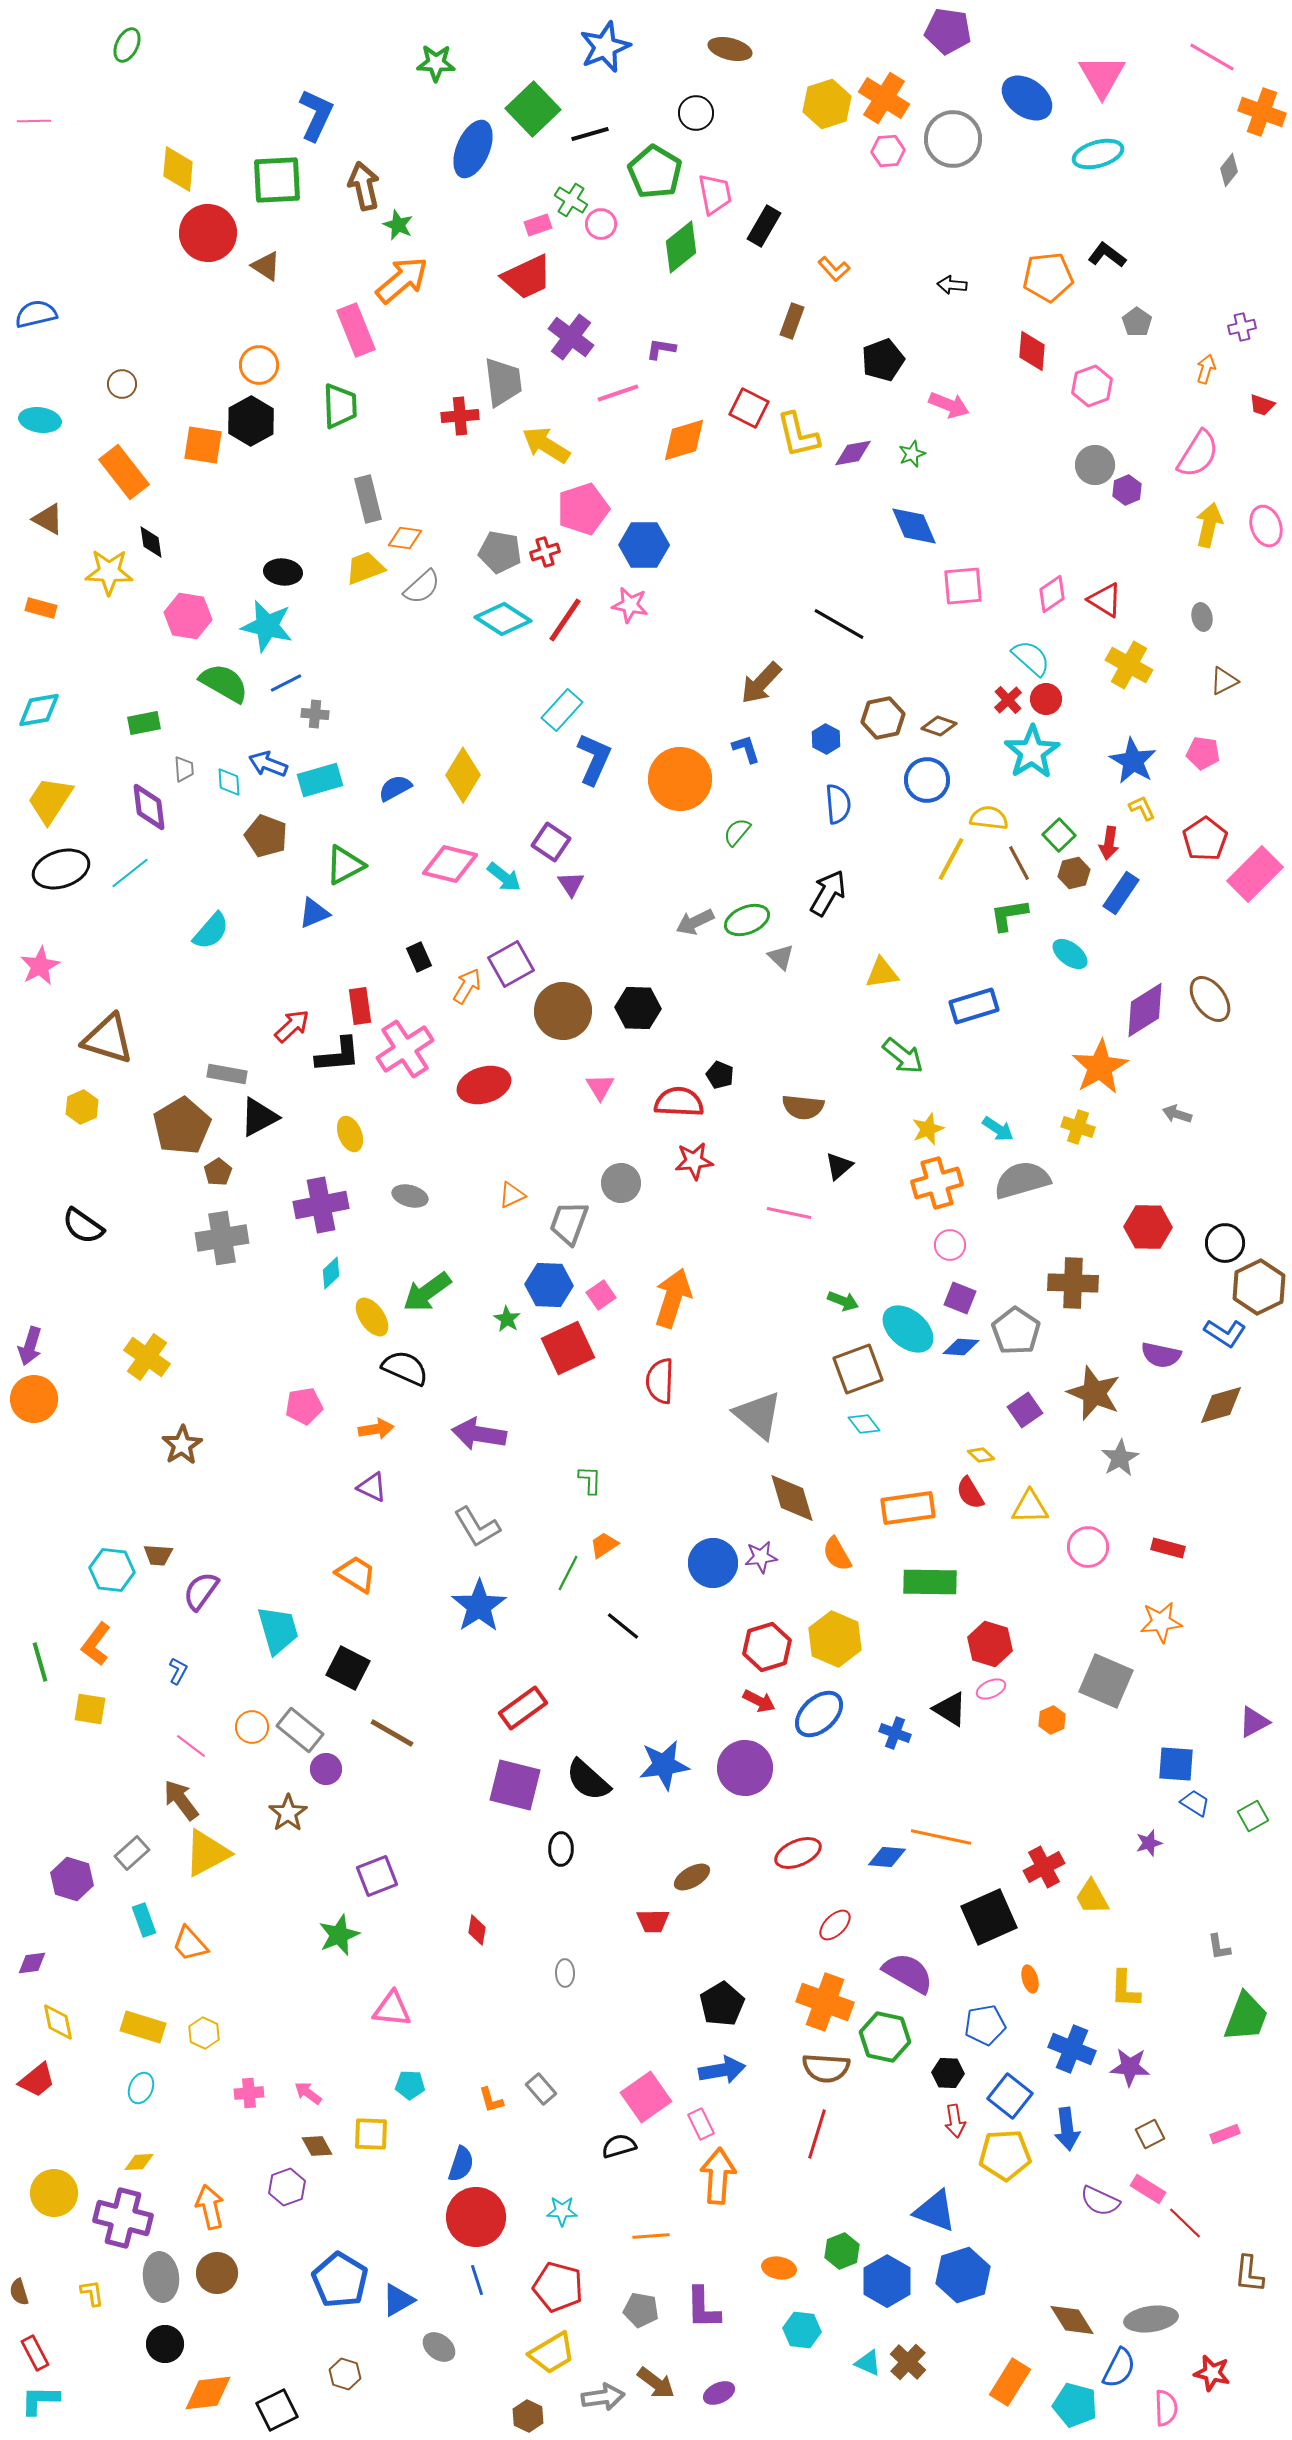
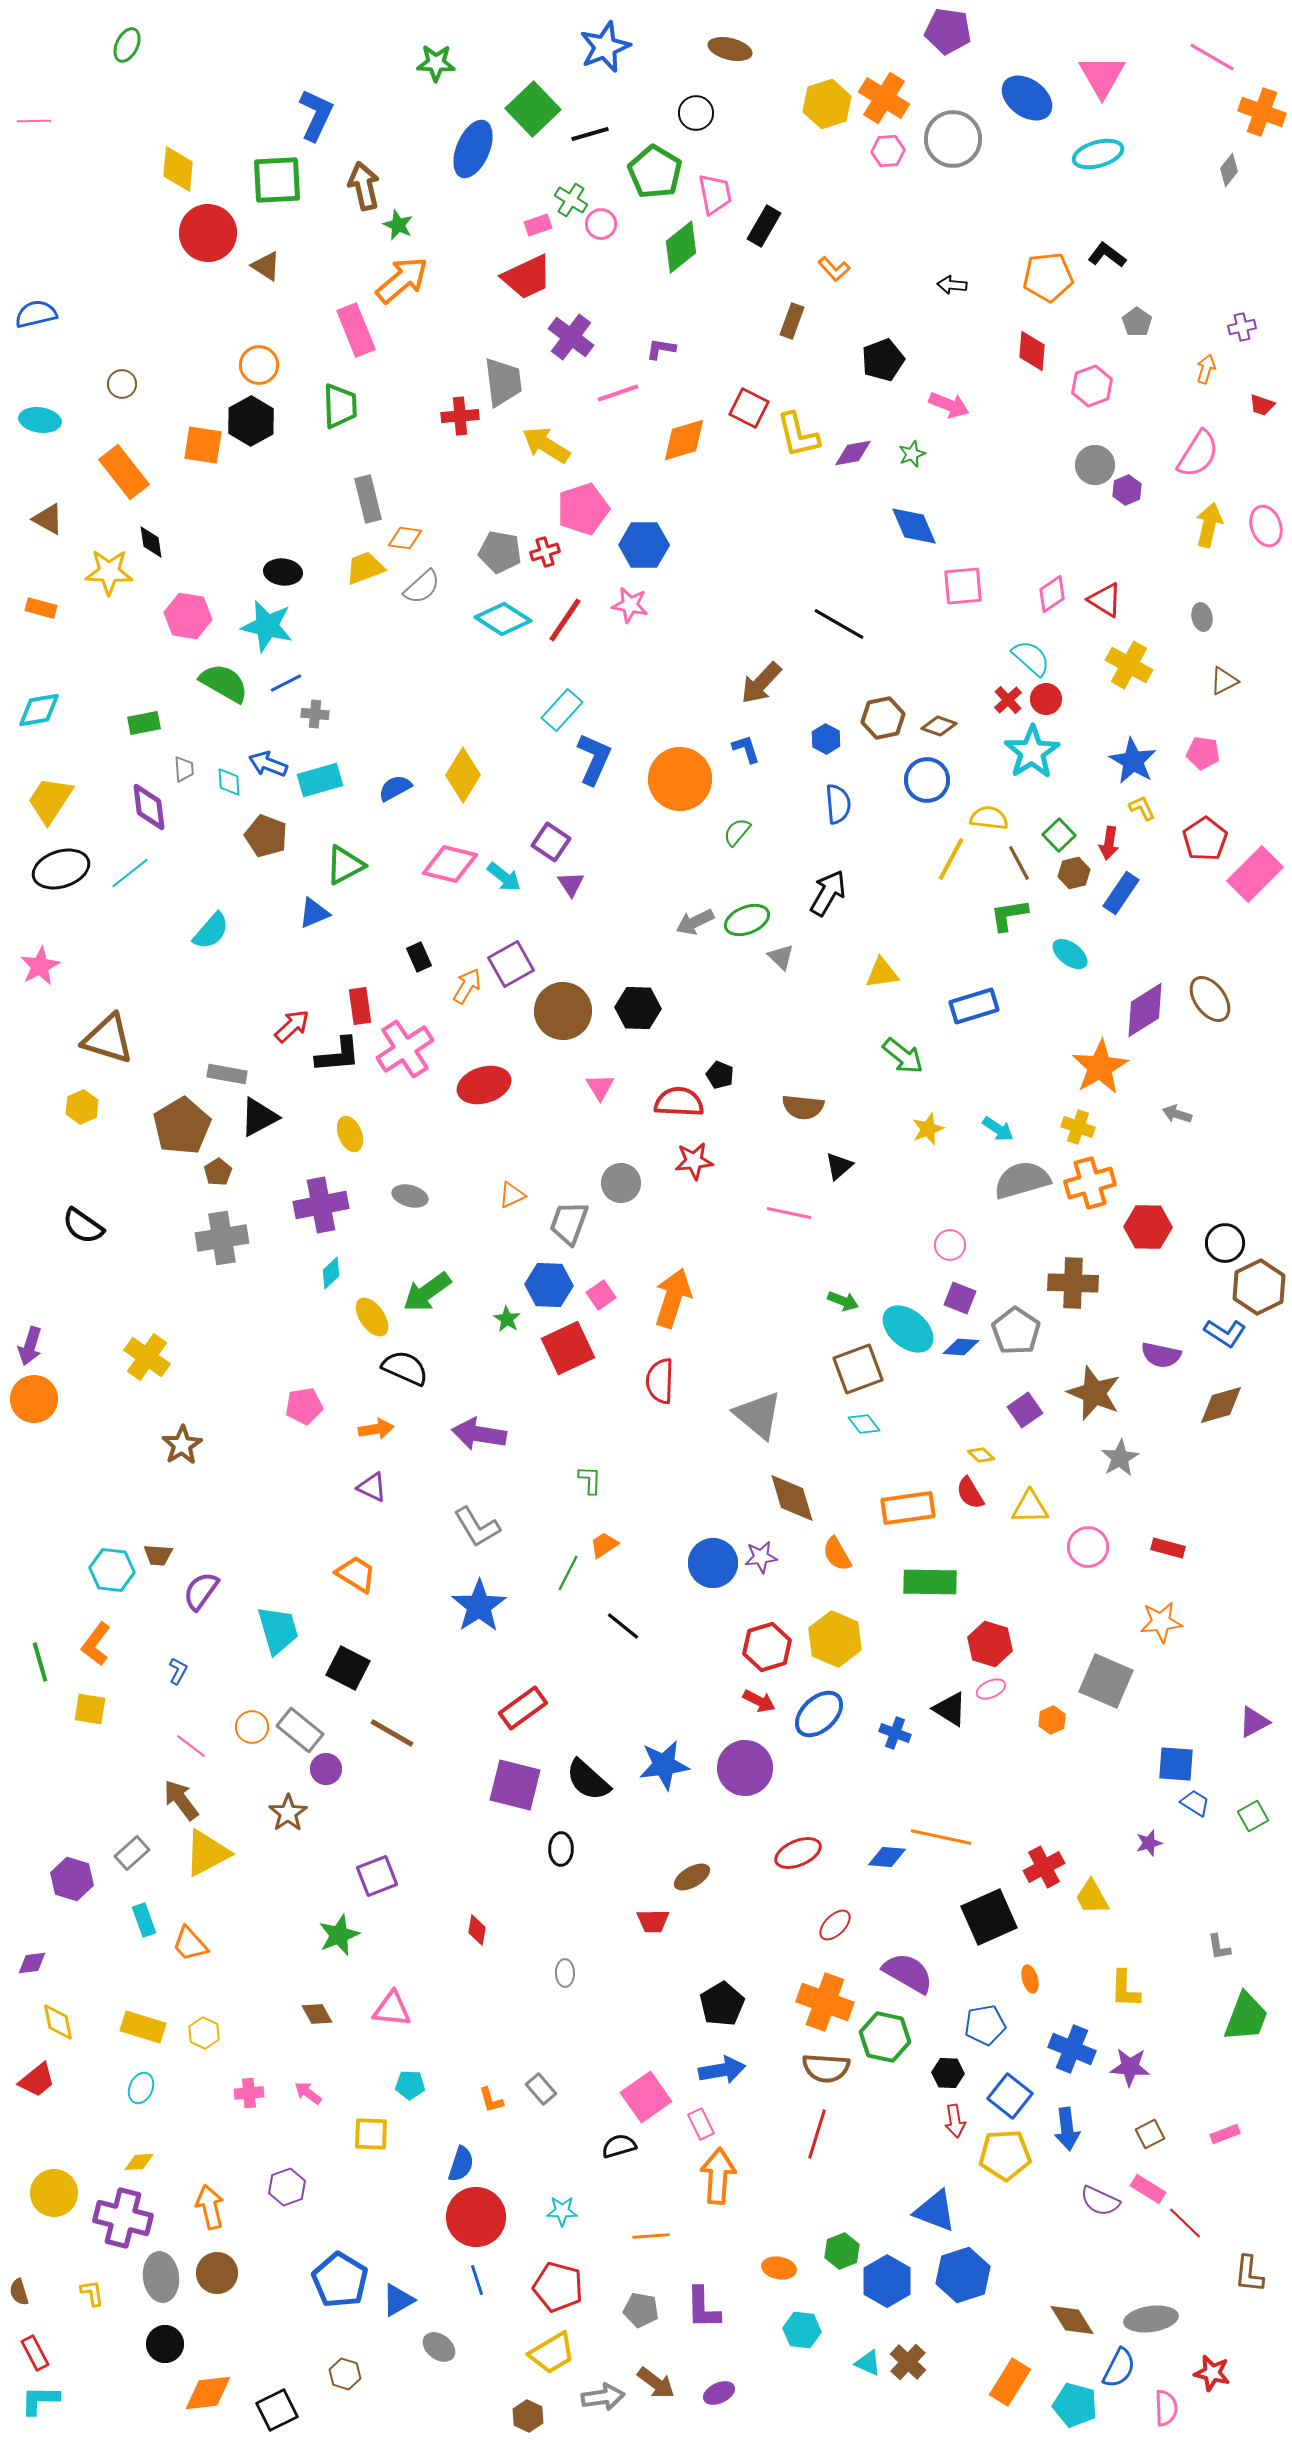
orange cross at (937, 1183): moved 153 px right
brown diamond at (317, 2146): moved 132 px up
